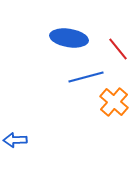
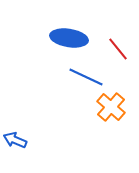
blue line: rotated 40 degrees clockwise
orange cross: moved 3 px left, 5 px down
blue arrow: rotated 25 degrees clockwise
